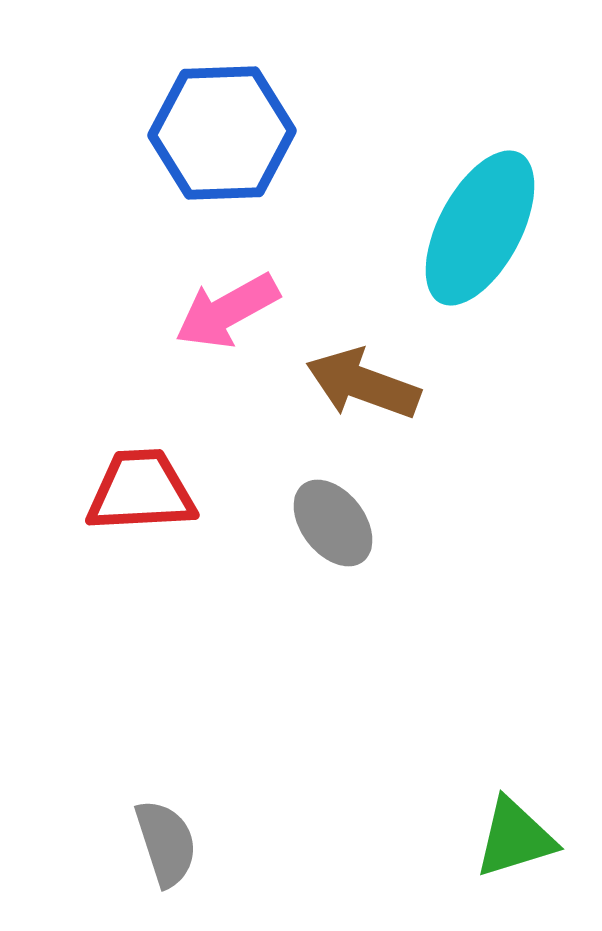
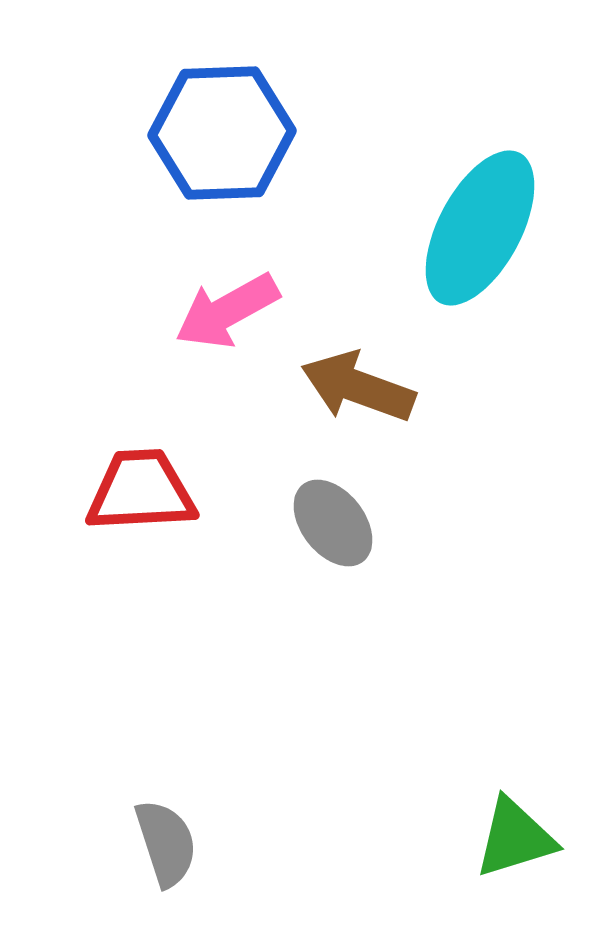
brown arrow: moved 5 px left, 3 px down
